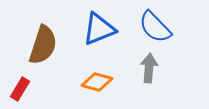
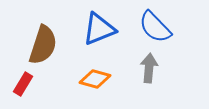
orange diamond: moved 2 px left, 3 px up
red rectangle: moved 3 px right, 5 px up
